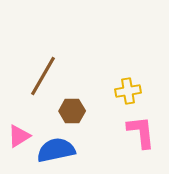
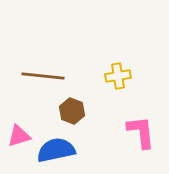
brown line: rotated 66 degrees clockwise
yellow cross: moved 10 px left, 15 px up
brown hexagon: rotated 20 degrees clockwise
pink triangle: rotated 15 degrees clockwise
